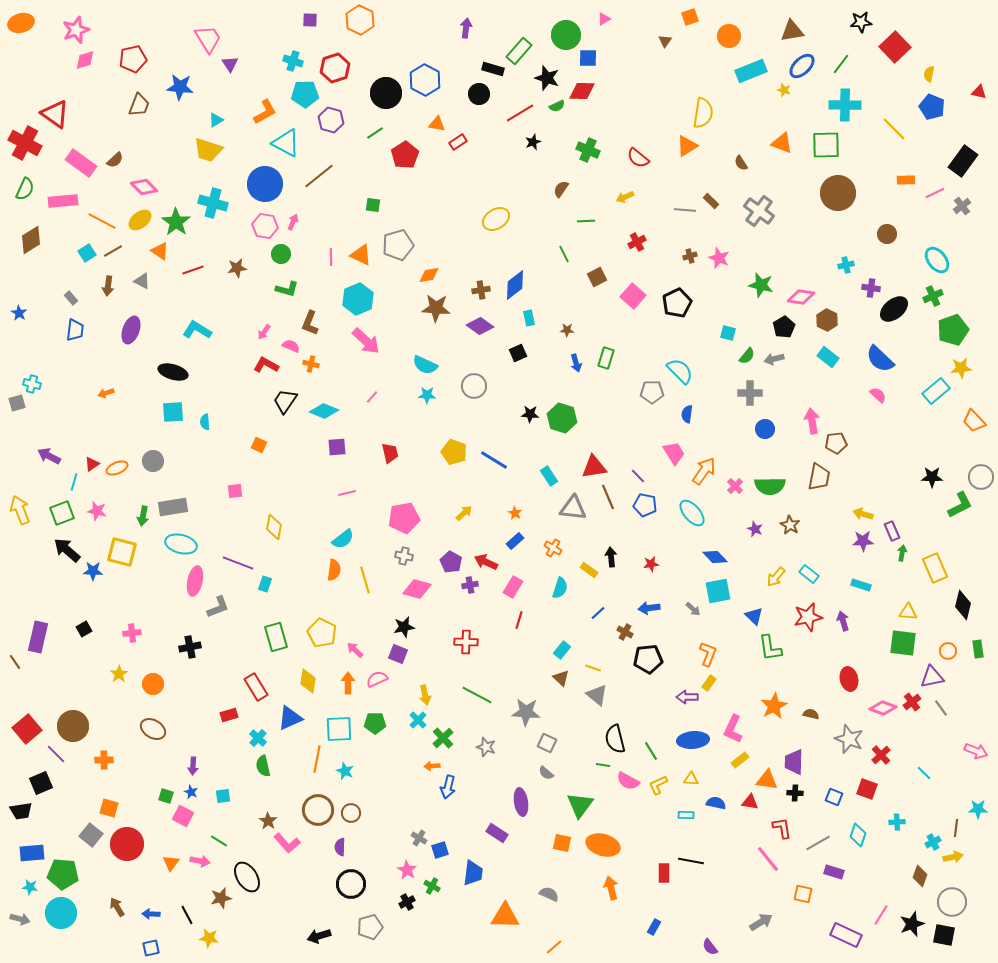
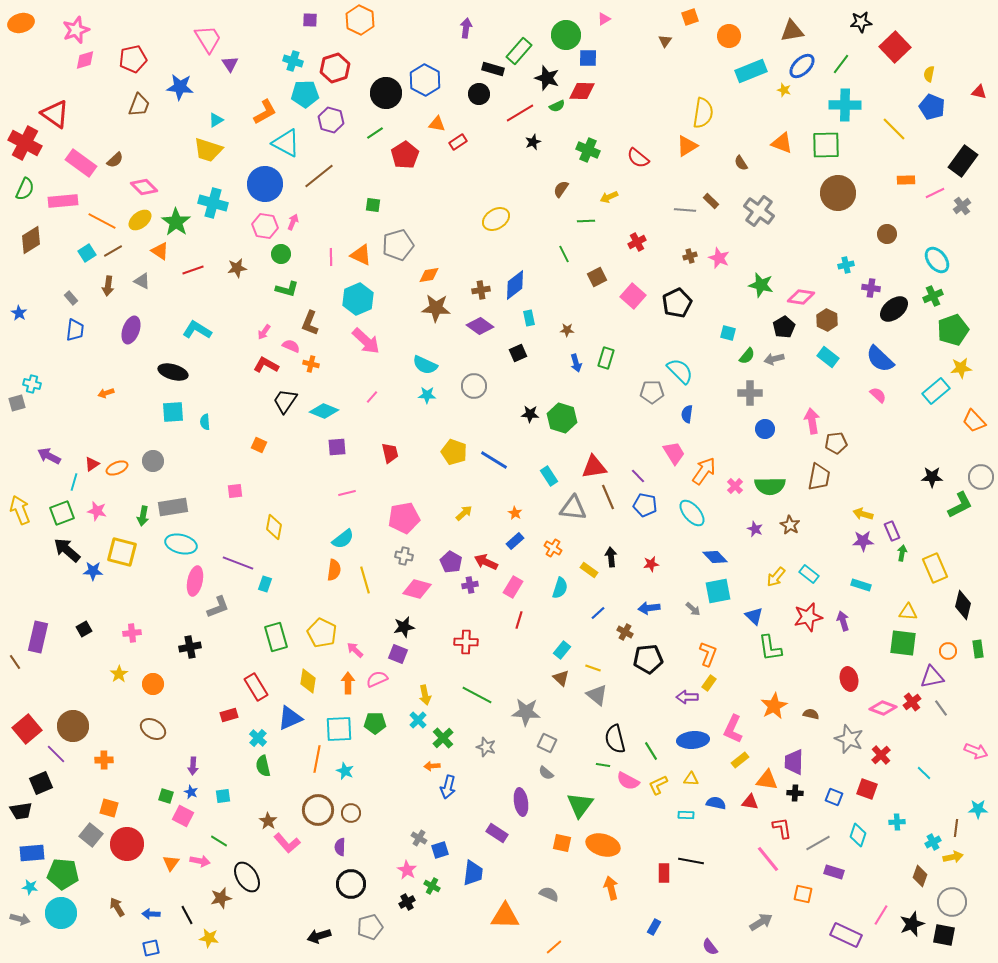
yellow arrow at (625, 197): moved 16 px left
